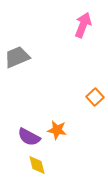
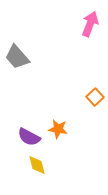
pink arrow: moved 7 px right, 1 px up
gray trapezoid: rotated 108 degrees counterclockwise
orange star: moved 1 px right, 1 px up
